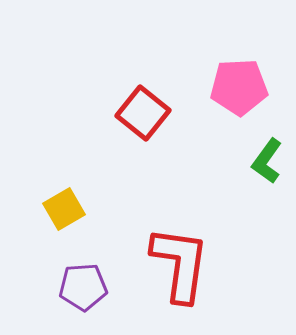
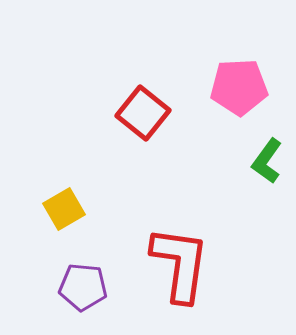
purple pentagon: rotated 9 degrees clockwise
